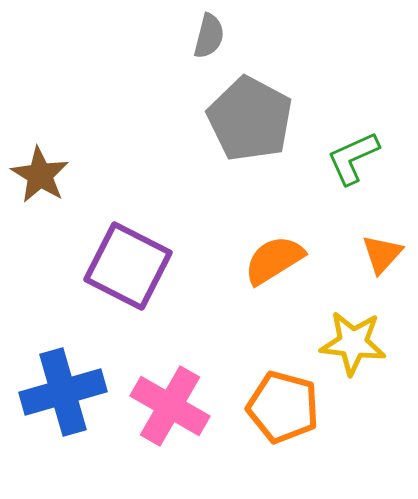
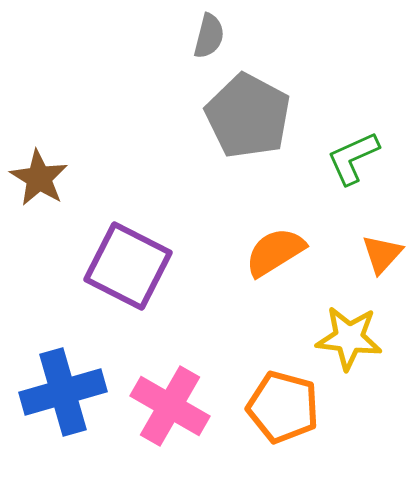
gray pentagon: moved 2 px left, 3 px up
brown star: moved 1 px left, 3 px down
orange semicircle: moved 1 px right, 8 px up
yellow star: moved 4 px left, 5 px up
